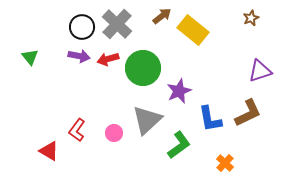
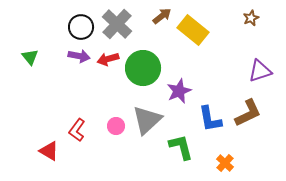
black circle: moved 1 px left
pink circle: moved 2 px right, 7 px up
green L-shape: moved 2 px right, 2 px down; rotated 68 degrees counterclockwise
